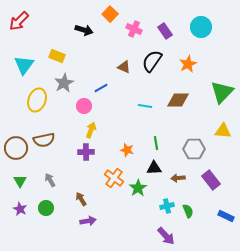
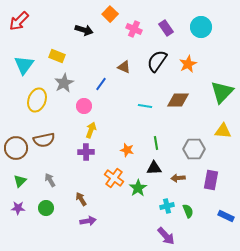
purple rectangle at (165, 31): moved 1 px right, 3 px up
black semicircle at (152, 61): moved 5 px right
blue line at (101, 88): moved 4 px up; rotated 24 degrees counterclockwise
purple rectangle at (211, 180): rotated 48 degrees clockwise
green triangle at (20, 181): rotated 16 degrees clockwise
purple star at (20, 209): moved 2 px left, 1 px up; rotated 24 degrees counterclockwise
